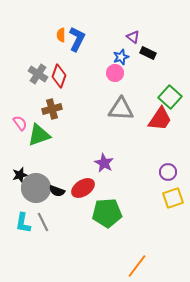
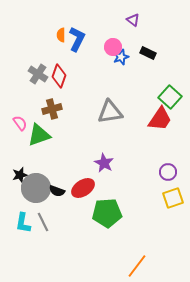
purple triangle: moved 17 px up
pink circle: moved 2 px left, 26 px up
gray triangle: moved 11 px left, 3 px down; rotated 12 degrees counterclockwise
